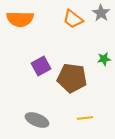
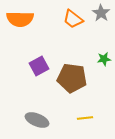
purple square: moved 2 px left
